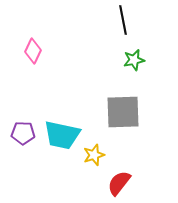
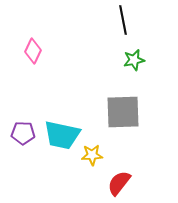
yellow star: moved 2 px left; rotated 15 degrees clockwise
